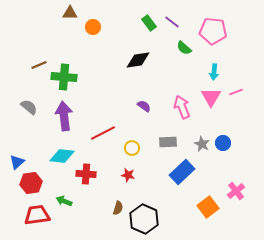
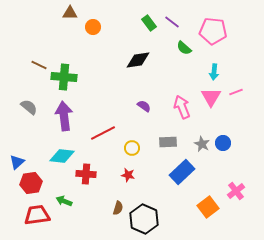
brown line: rotated 49 degrees clockwise
